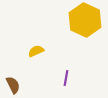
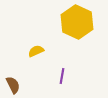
yellow hexagon: moved 8 px left, 2 px down
purple line: moved 4 px left, 2 px up
